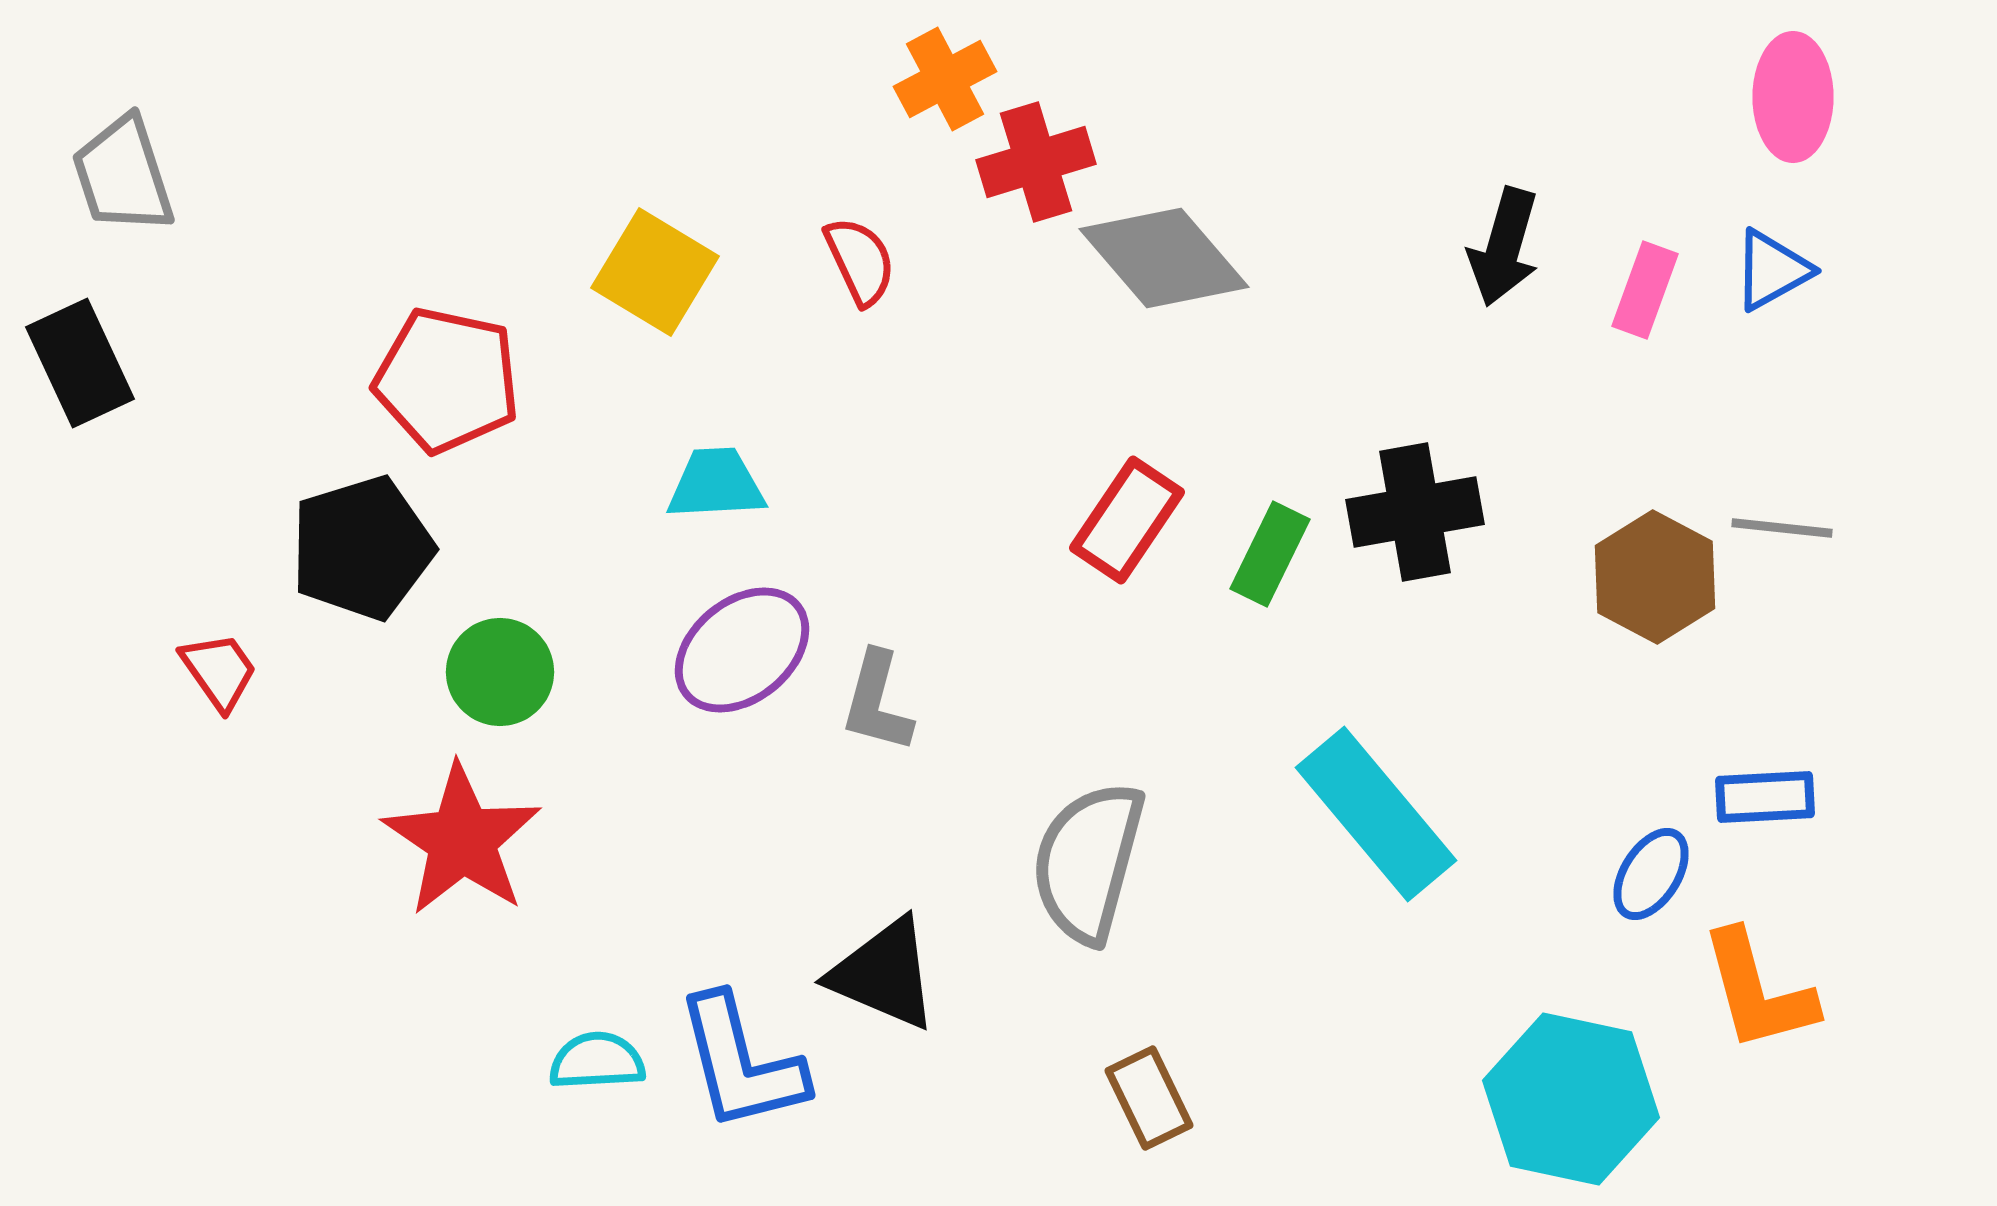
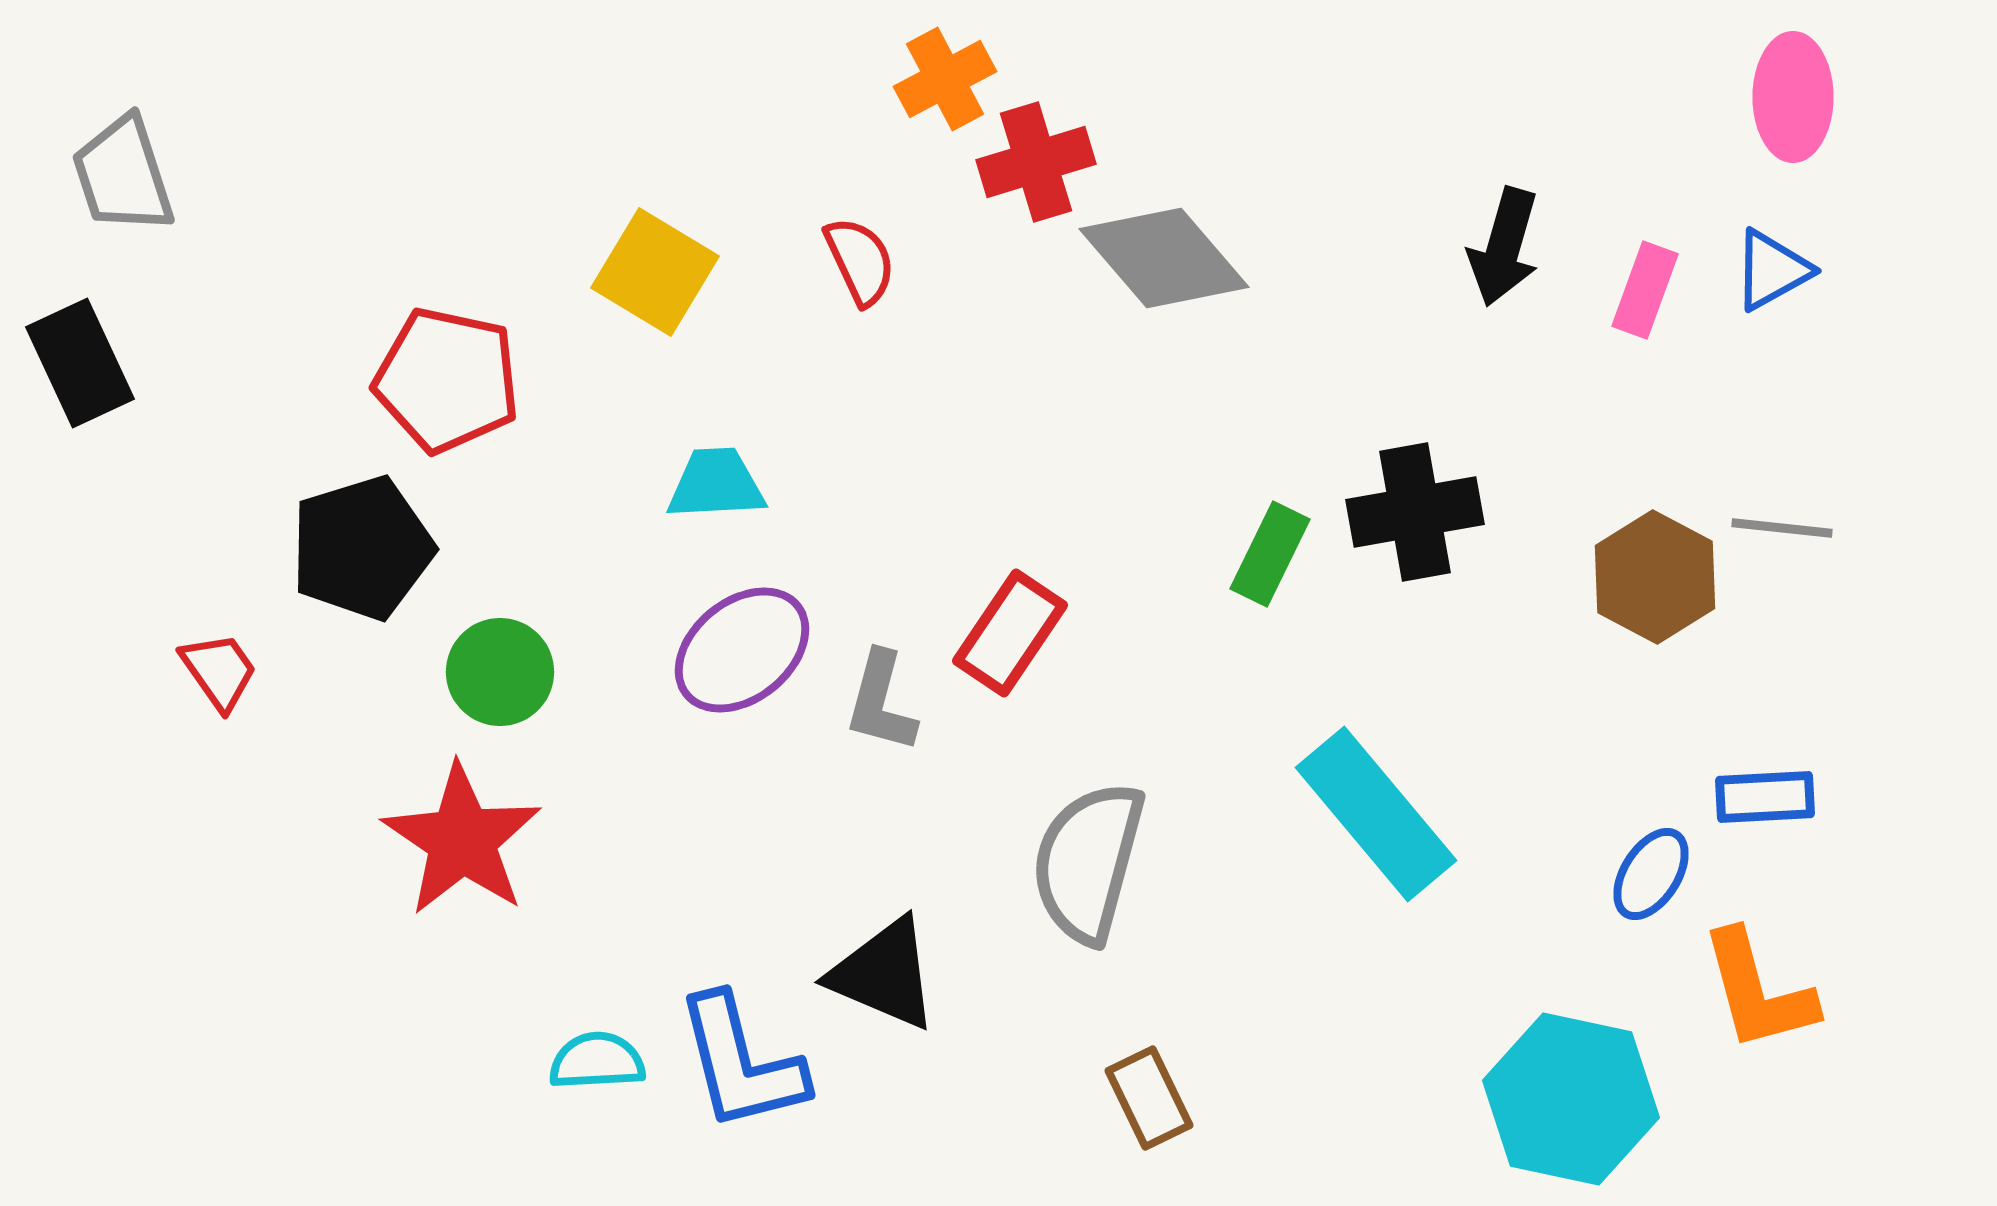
red rectangle: moved 117 px left, 113 px down
gray L-shape: moved 4 px right
